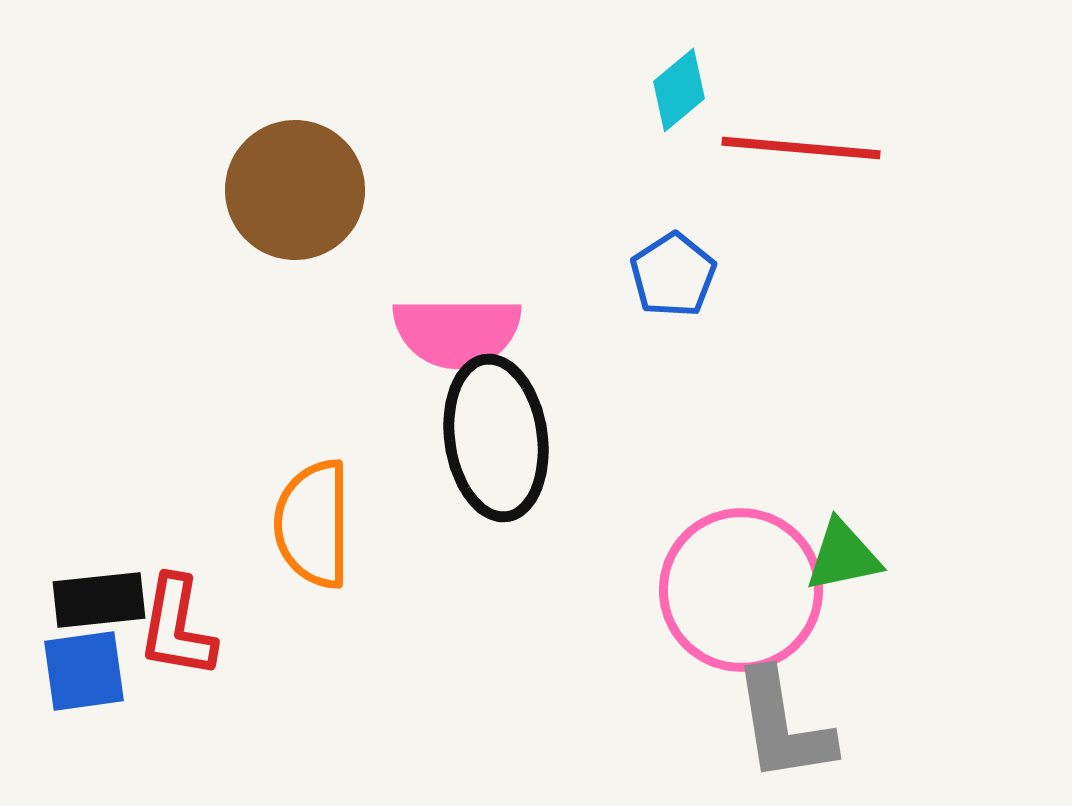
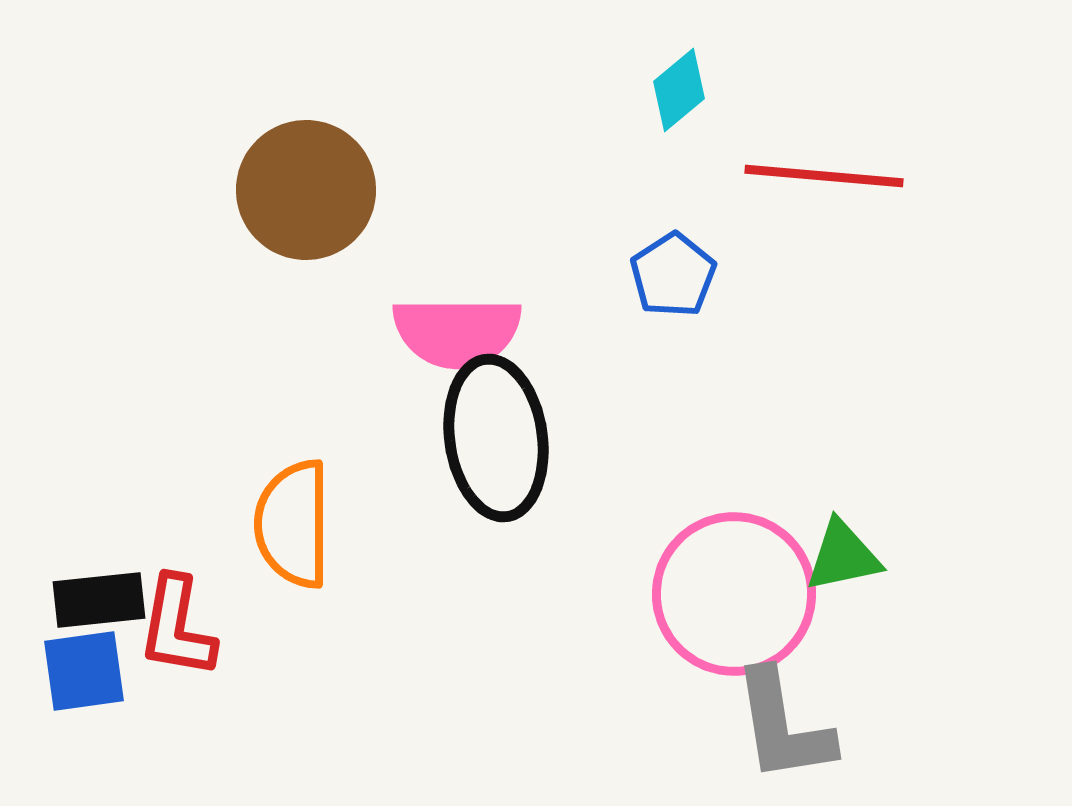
red line: moved 23 px right, 28 px down
brown circle: moved 11 px right
orange semicircle: moved 20 px left
pink circle: moved 7 px left, 4 px down
